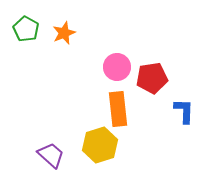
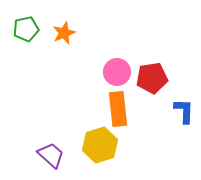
green pentagon: rotated 30 degrees clockwise
pink circle: moved 5 px down
